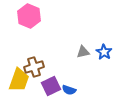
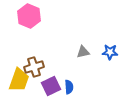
blue star: moved 6 px right; rotated 28 degrees counterclockwise
blue semicircle: moved 3 px up; rotated 112 degrees counterclockwise
